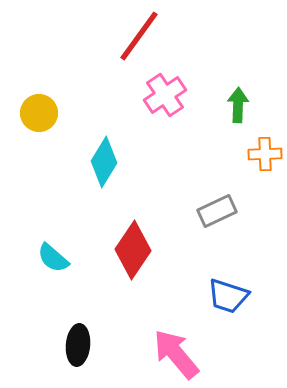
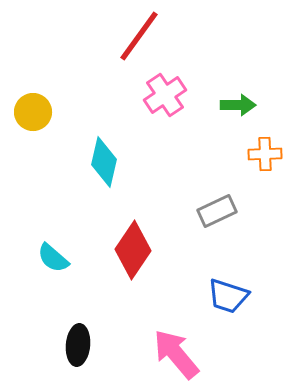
green arrow: rotated 88 degrees clockwise
yellow circle: moved 6 px left, 1 px up
cyan diamond: rotated 18 degrees counterclockwise
